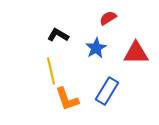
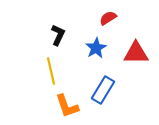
black L-shape: rotated 85 degrees clockwise
blue rectangle: moved 4 px left, 1 px up
orange L-shape: moved 7 px down
